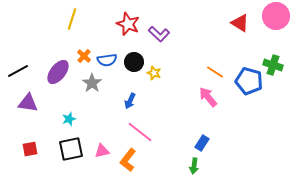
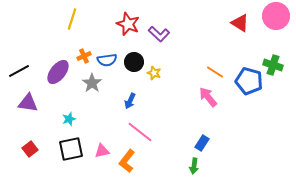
orange cross: rotated 24 degrees clockwise
black line: moved 1 px right
red square: rotated 28 degrees counterclockwise
orange L-shape: moved 1 px left, 1 px down
